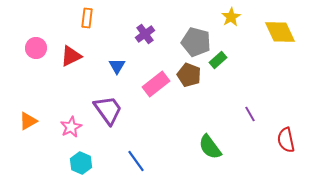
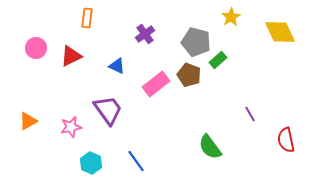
blue triangle: rotated 36 degrees counterclockwise
pink star: rotated 15 degrees clockwise
cyan hexagon: moved 10 px right
